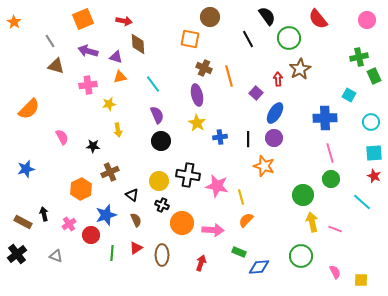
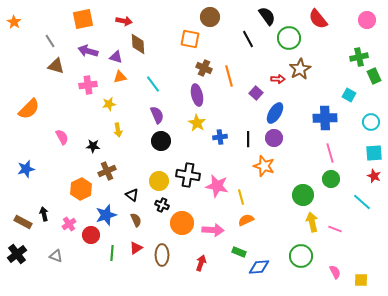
orange square at (83, 19): rotated 10 degrees clockwise
red arrow at (278, 79): rotated 96 degrees clockwise
brown cross at (110, 172): moved 3 px left, 1 px up
orange semicircle at (246, 220): rotated 21 degrees clockwise
